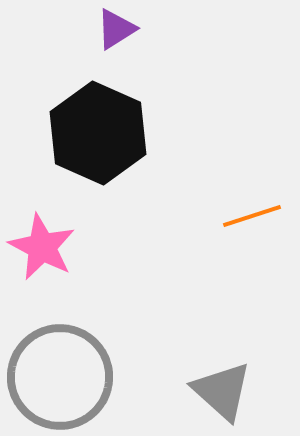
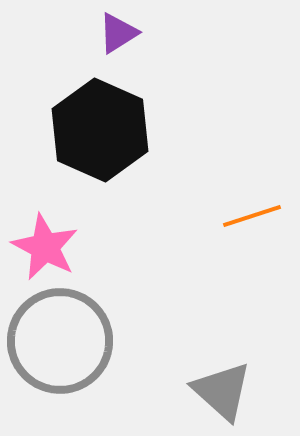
purple triangle: moved 2 px right, 4 px down
black hexagon: moved 2 px right, 3 px up
pink star: moved 3 px right
gray circle: moved 36 px up
